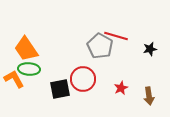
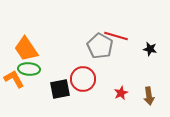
black star: rotated 24 degrees clockwise
red star: moved 5 px down
